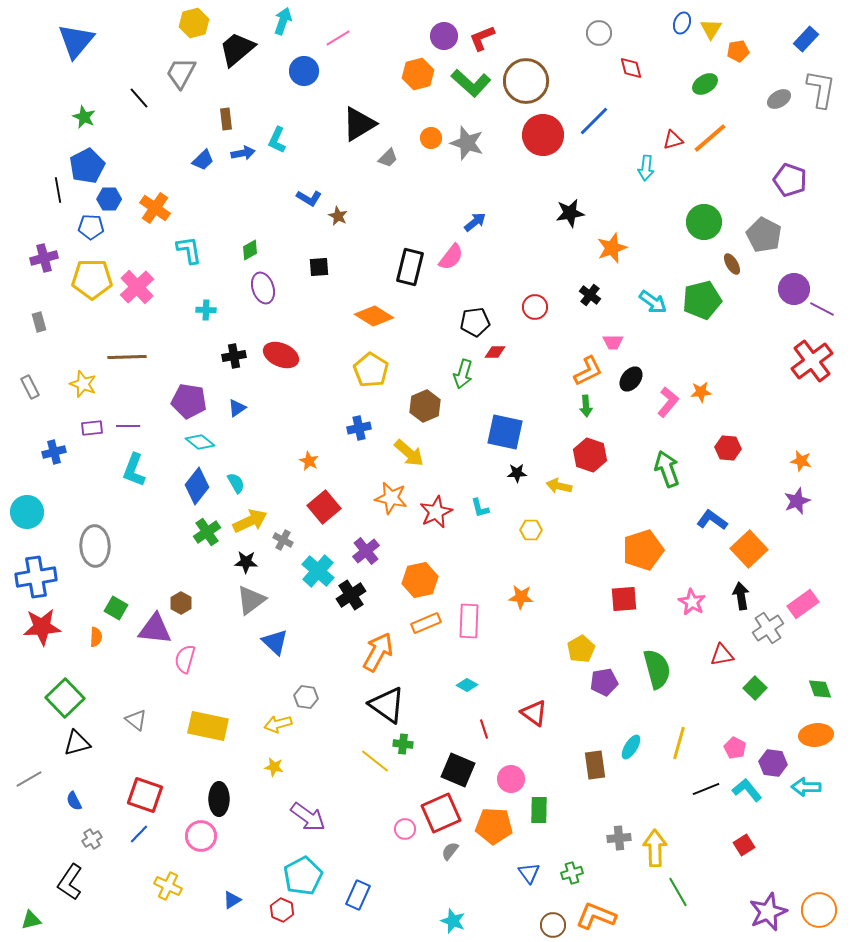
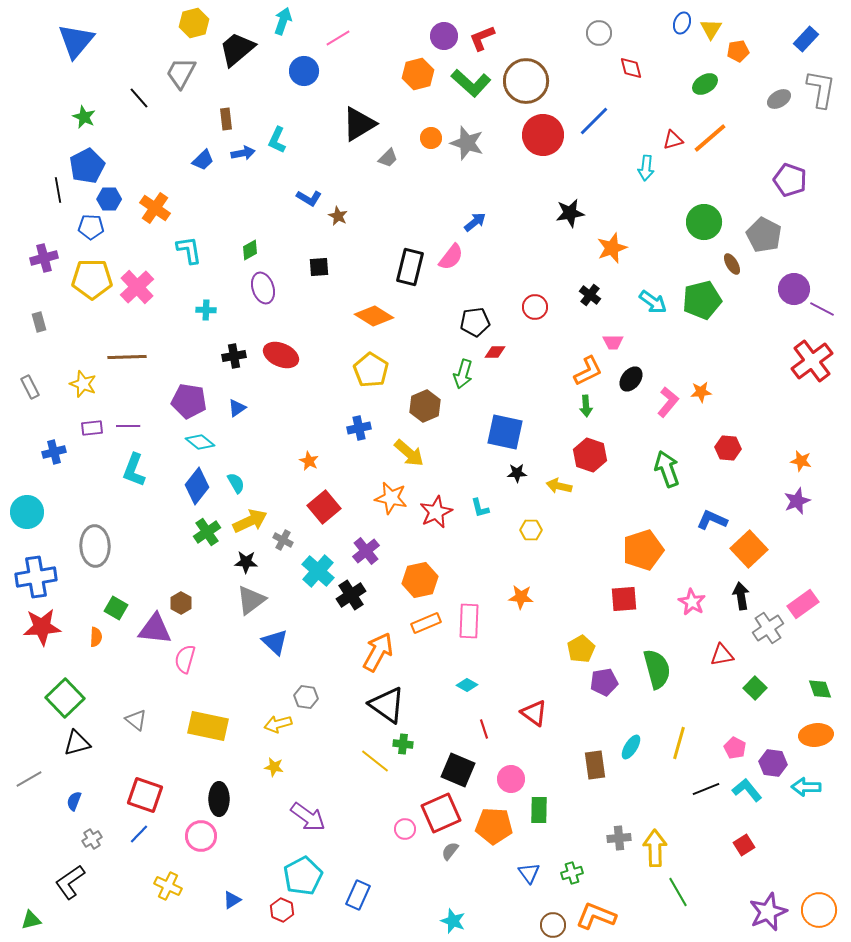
blue L-shape at (712, 520): rotated 12 degrees counterclockwise
blue semicircle at (74, 801): rotated 48 degrees clockwise
black L-shape at (70, 882): rotated 21 degrees clockwise
